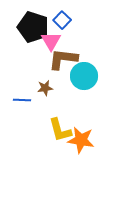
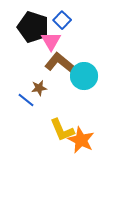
brown L-shape: moved 3 px left, 4 px down; rotated 32 degrees clockwise
brown star: moved 6 px left
blue line: moved 4 px right; rotated 36 degrees clockwise
yellow L-shape: moved 2 px right; rotated 8 degrees counterclockwise
orange star: rotated 16 degrees clockwise
